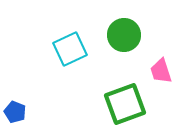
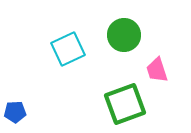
cyan square: moved 2 px left
pink trapezoid: moved 4 px left, 1 px up
blue pentagon: rotated 25 degrees counterclockwise
